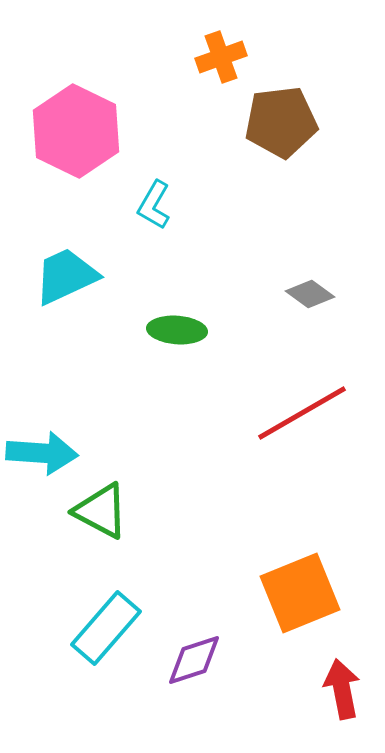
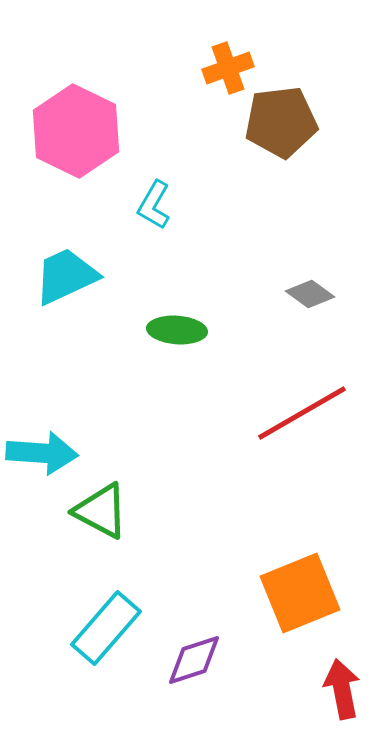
orange cross: moved 7 px right, 11 px down
